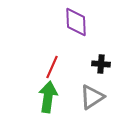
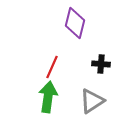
purple diamond: moved 1 px left, 1 px down; rotated 16 degrees clockwise
gray triangle: moved 4 px down
